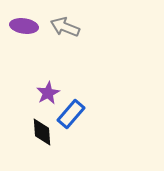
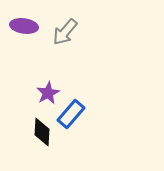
gray arrow: moved 5 px down; rotated 72 degrees counterclockwise
black diamond: rotated 8 degrees clockwise
